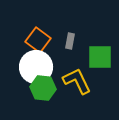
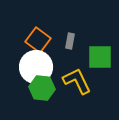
green hexagon: moved 1 px left
